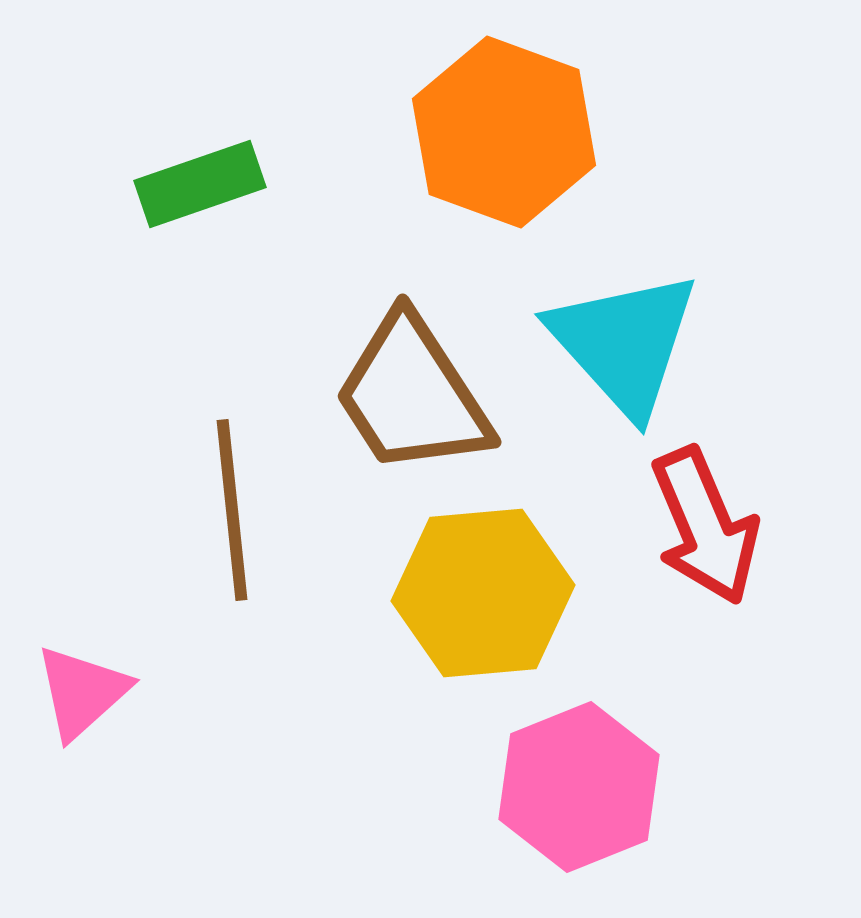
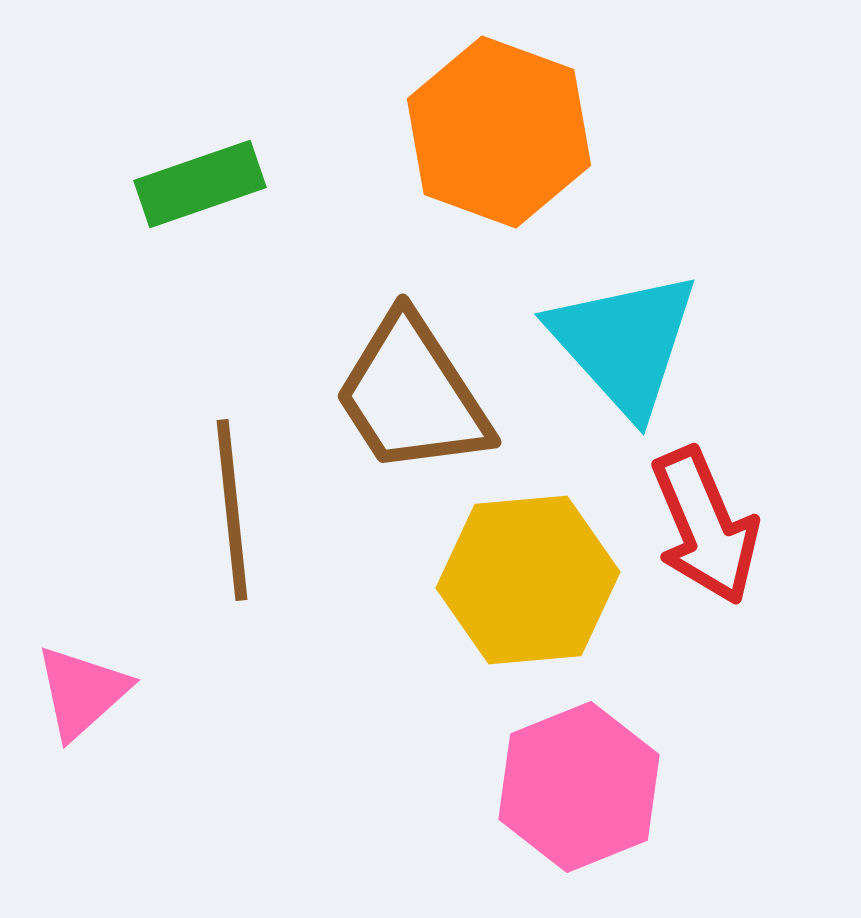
orange hexagon: moved 5 px left
yellow hexagon: moved 45 px right, 13 px up
